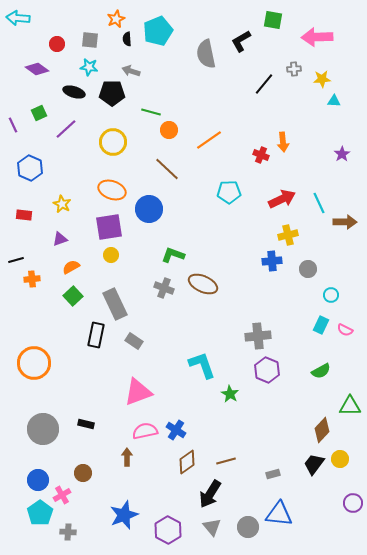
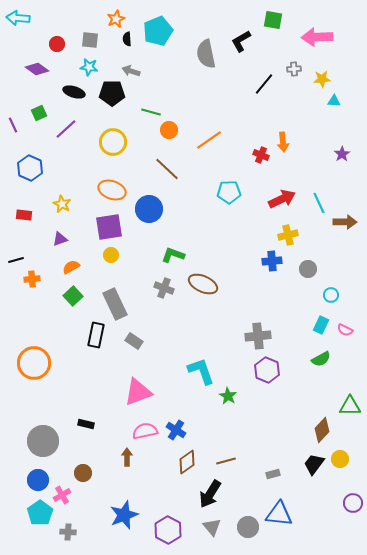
cyan L-shape at (202, 365): moved 1 px left, 6 px down
green semicircle at (321, 371): moved 12 px up
green star at (230, 394): moved 2 px left, 2 px down
gray circle at (43, 429): moved 12 px down
